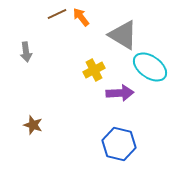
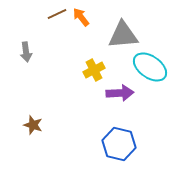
gray triangle: rotated 36 degrees counterclockwise
